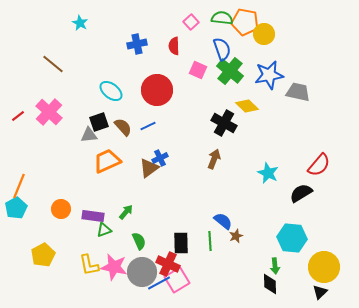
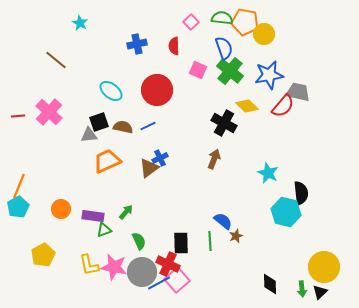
blue semicircle at (222, 49): moved 2 px right, 1 px up
brown line at (53, 64): moved 3 px right, 4 px up
red line at (18, 116): rotated 32 degrees clockwise
brown semicircle at (123, 127): rotated 36 degrees counterclockwise
red semicircle at (319, 165): moved 36 px left, 59 px up
black semicircle at (301, 193): rotated 115 degrees clockwise
cyan pentagon at (16, 208): moved 2 px right, 1 px up
cyan hexagon at (292, 238): moved 6 px left, 26 px up; rotated 8 degrees clockwise
green arrow at (275, 266): moved 27 px right, 23 px down
pink square at (177, 280): rotated 10 degrees counterclockwise
